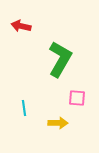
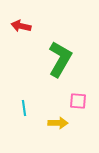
pink square: moved 1 px right, 3 px down
